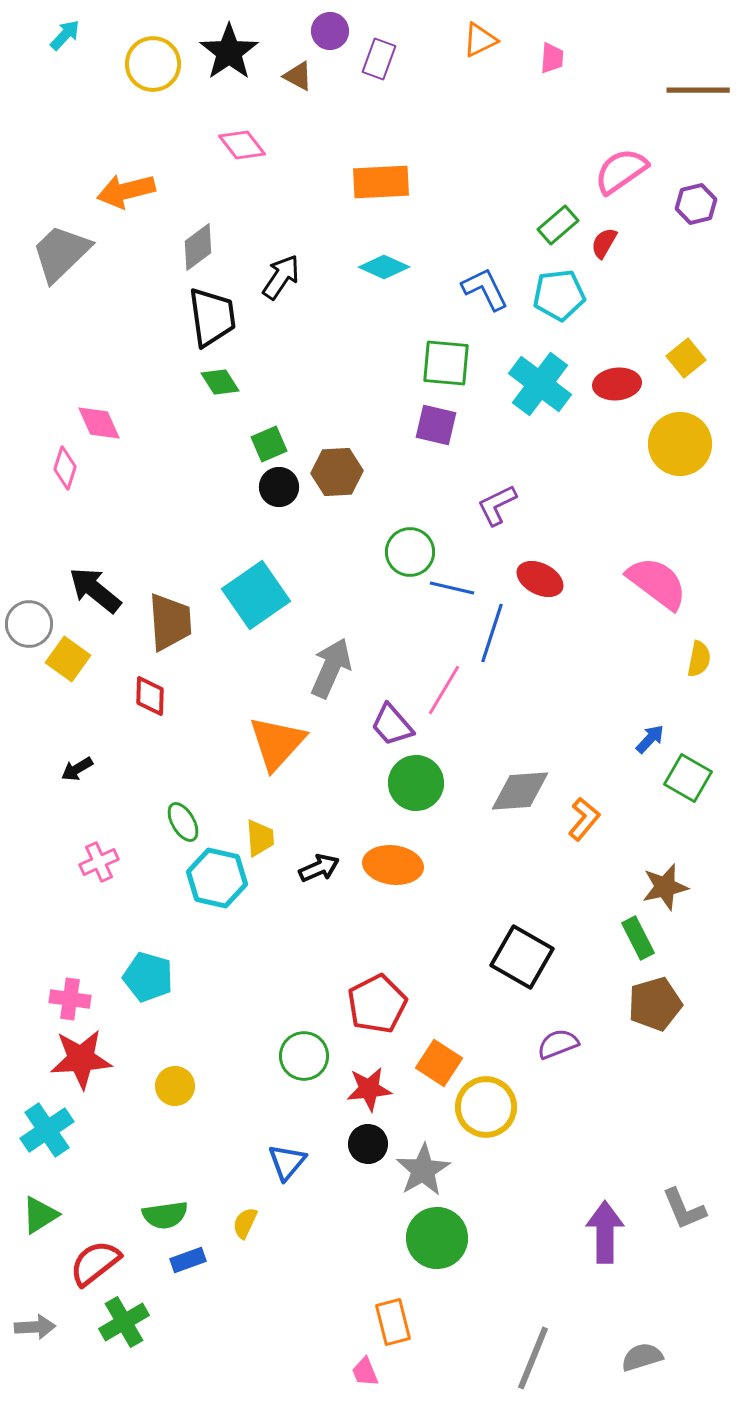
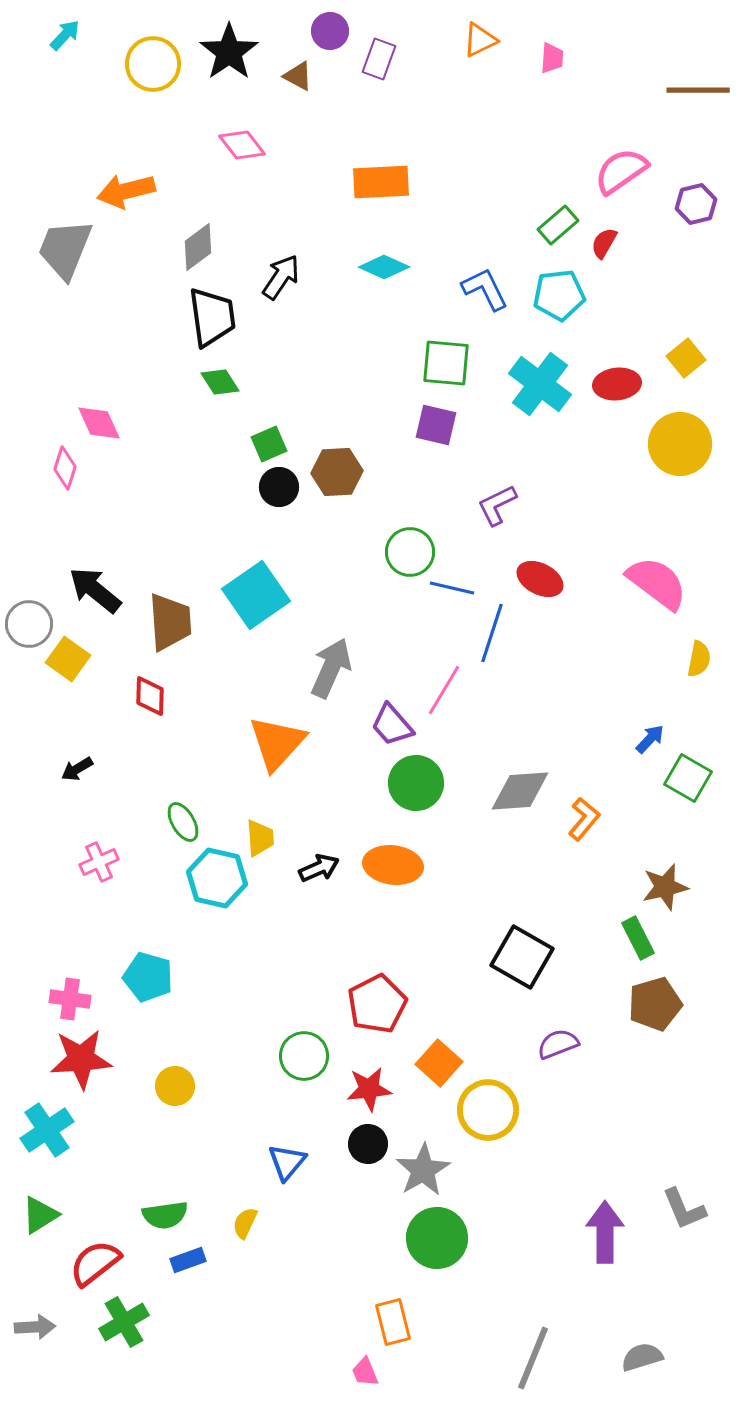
gray trapezoid at (61, 253): moved 4 px right, 4 px up; rotated 24 degrees counterclockwise
orange square at (439, 1063): rotated 9 degrees clockwise
yellow circle at (486, 1107): moved 2 px right, 3 px down
